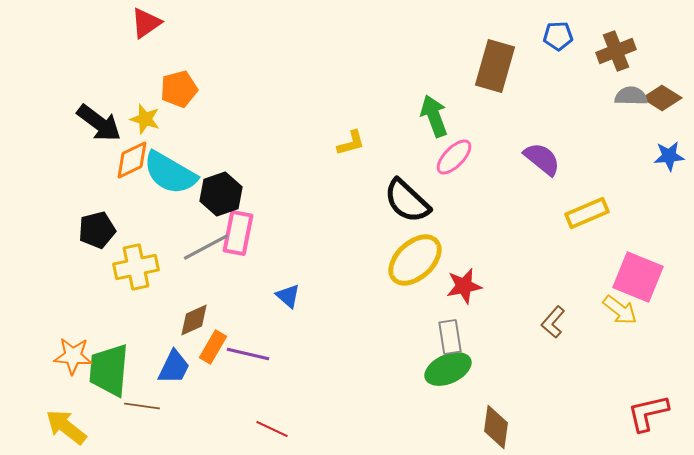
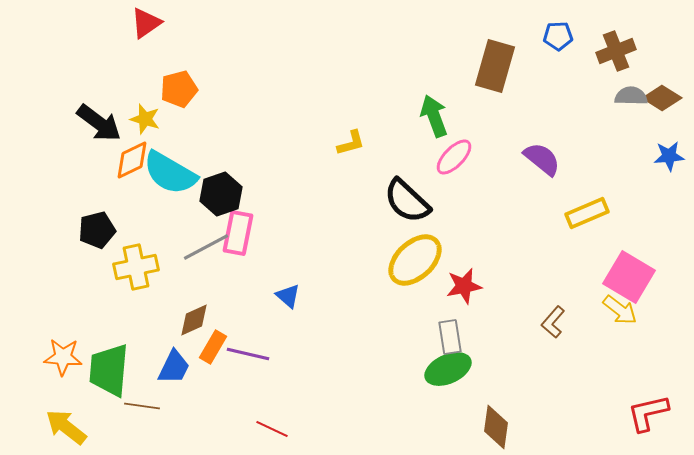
pink square at (638, 277): moved 9 px left; rotated 9 degrees clockwise
orange star at (73, 356): moved 10 px left, 1 px down
